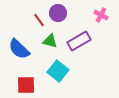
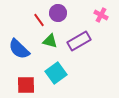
cyan square: moved 2 px left, 2 px down; rotated 15 degrees clockwise
